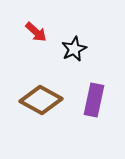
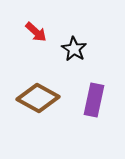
black star: rotated 15 degrees counterclockwise
brown diamond: moved 3 px left, 2 px up
